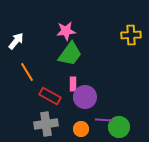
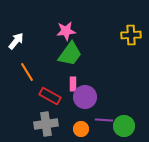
green circle: moved 5 px right, 1 px up
